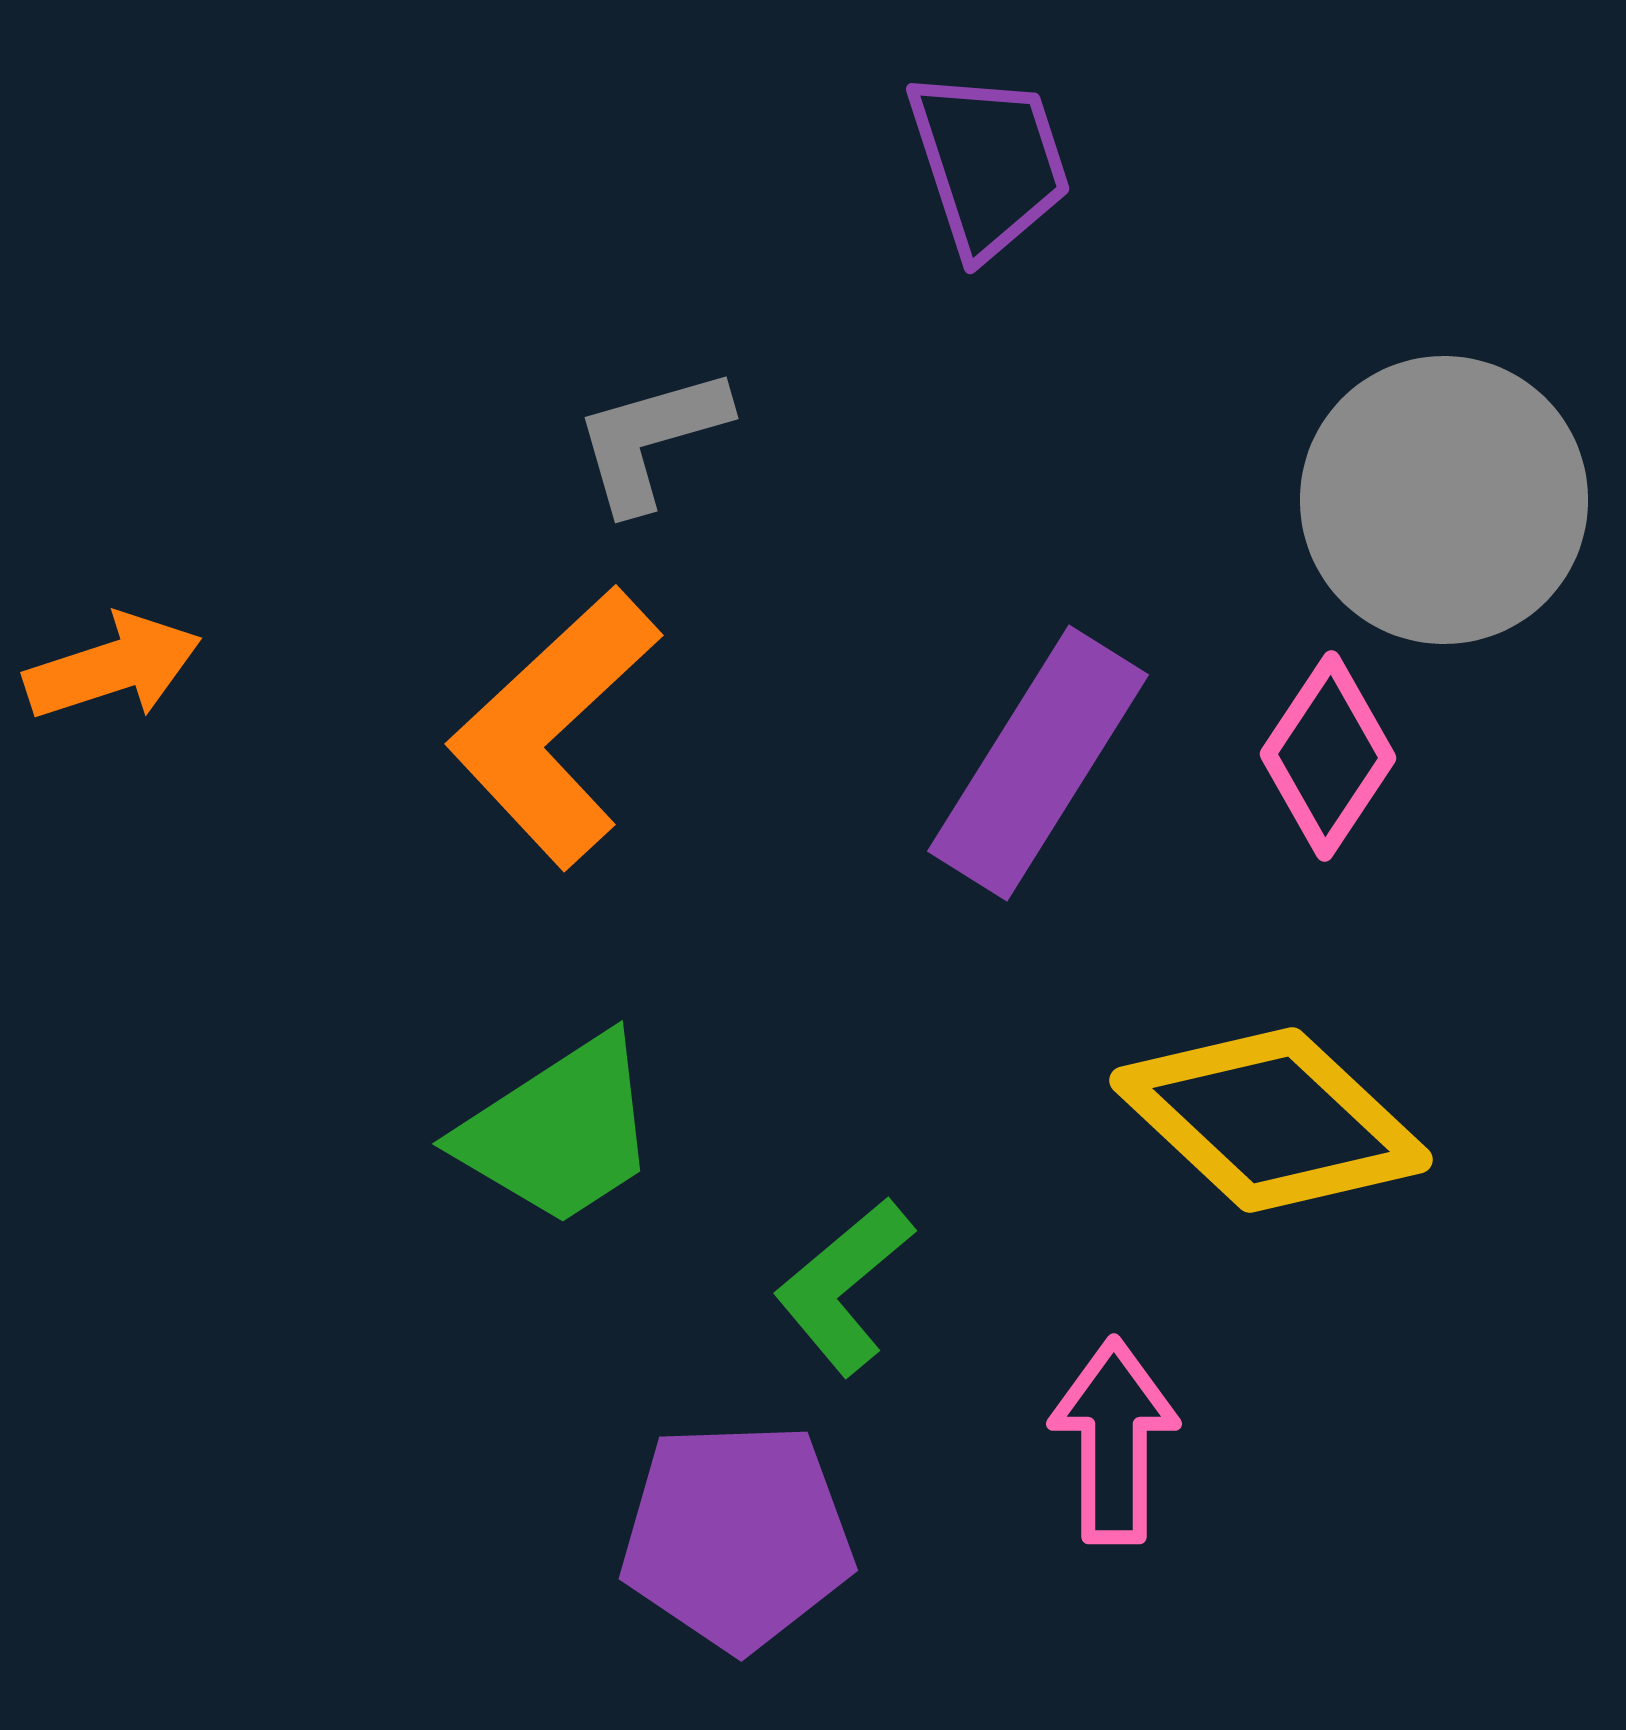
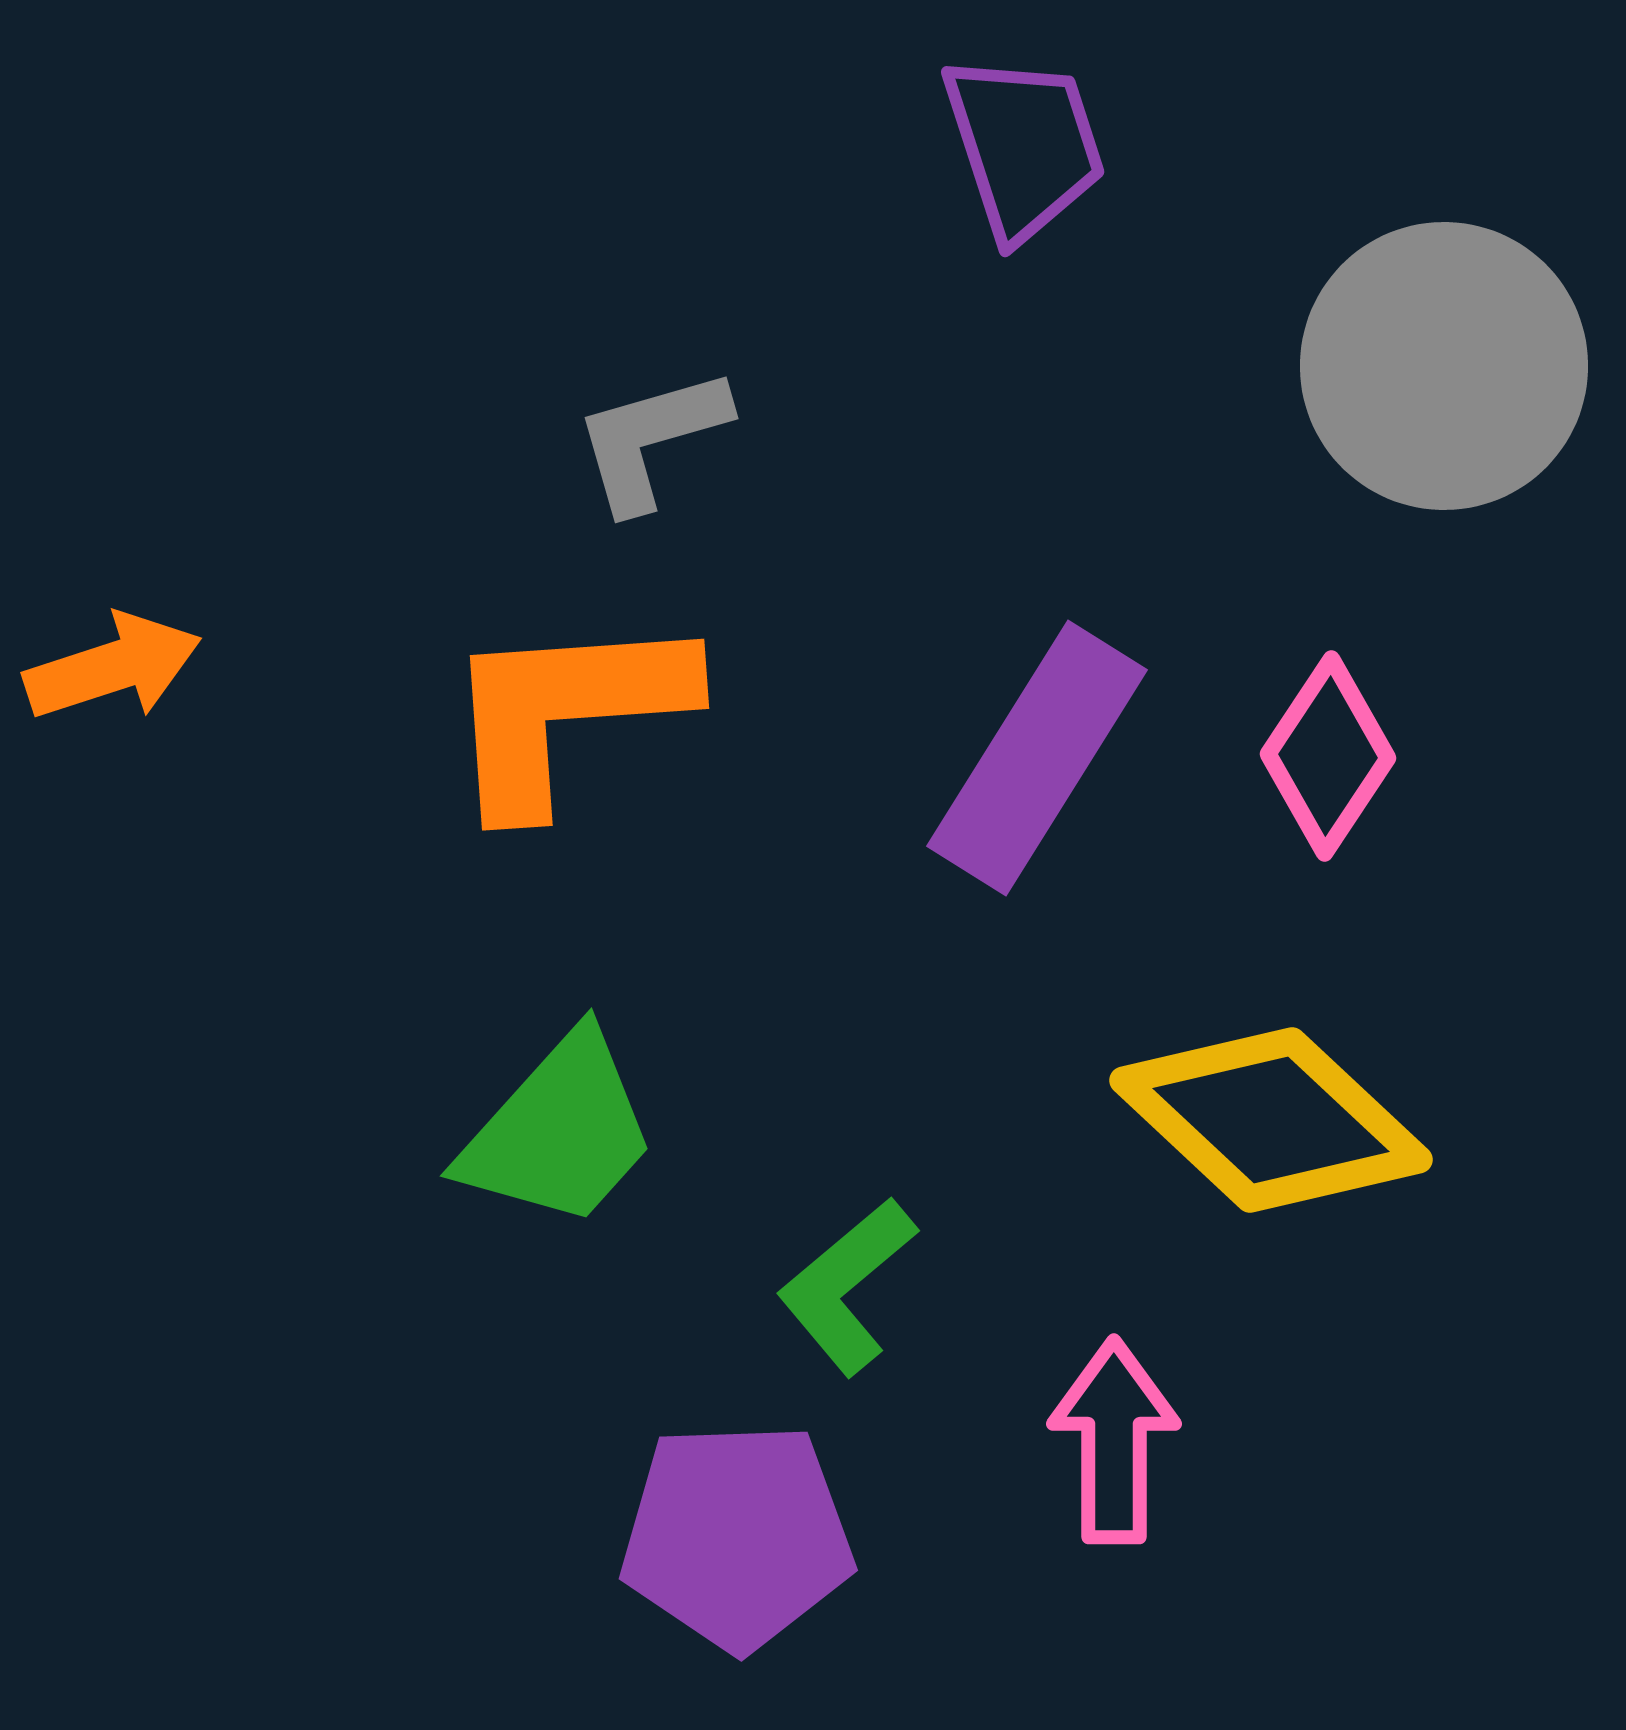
purple trapezoid: moved 35 px right, 17 px up
gray circle: moved 134 px up
orange L-shape: moved 12 px right, 16 px up; rotated 39 degrees clockwise
purple rectangle: moved 1 px left, 5 px up
green trapezoid: rotated 15 degrees counterclockwise
green L-shape: moved 3 px right
